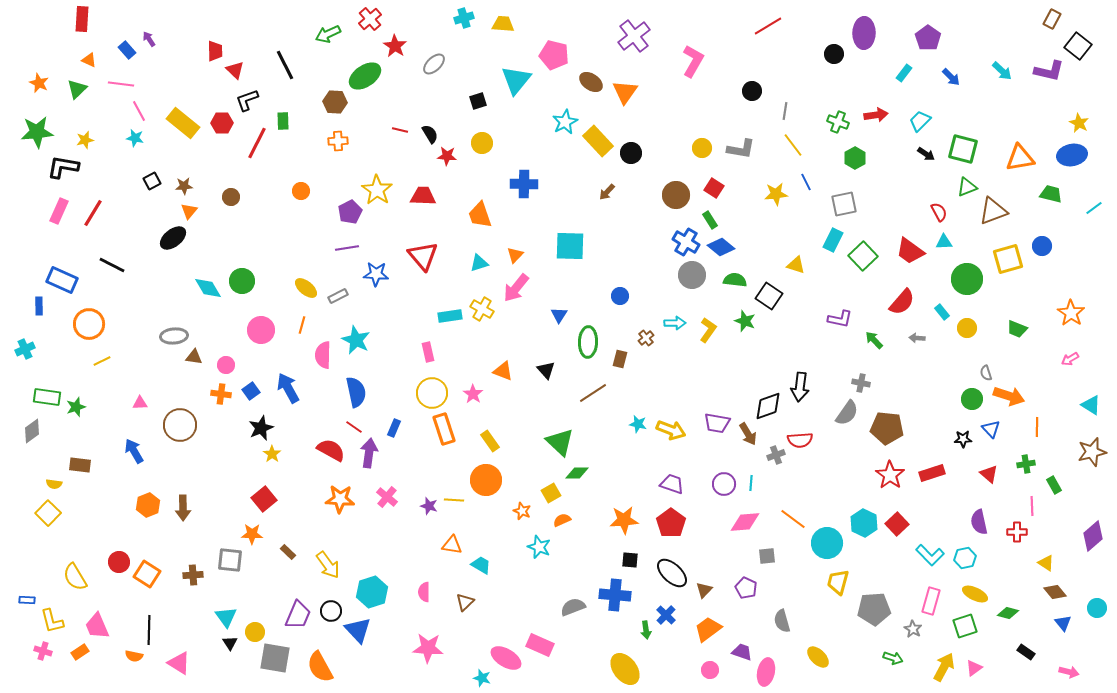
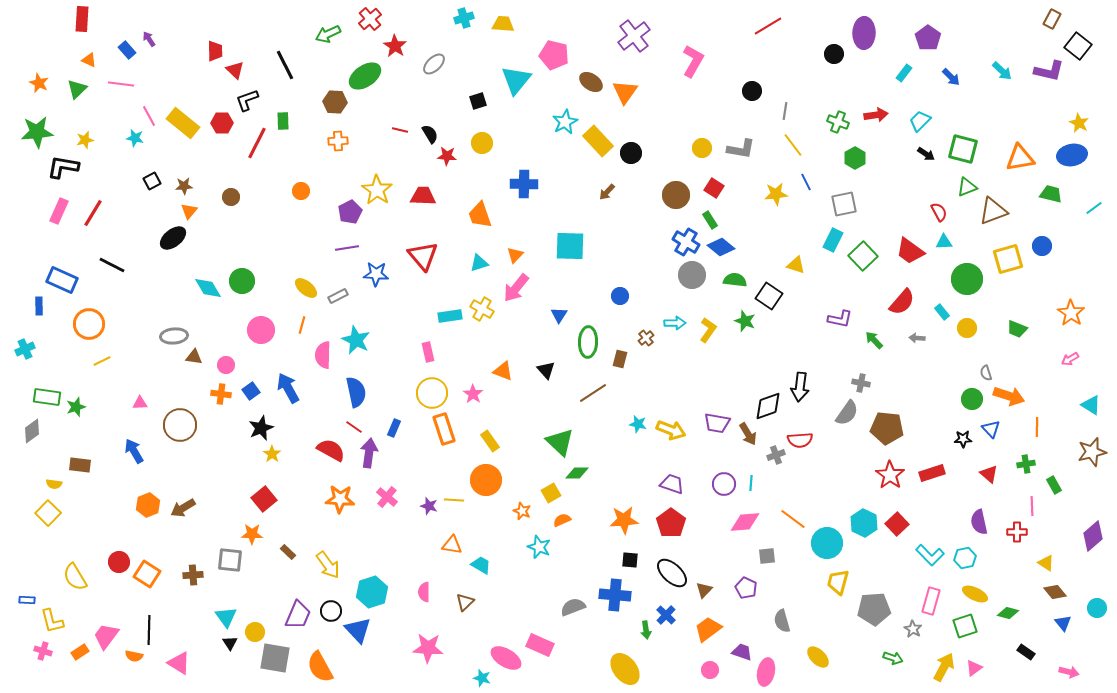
pink line at (139, 111): moved 10 px right, 5 px down
brown arrow at (183, 508): rotated 60 degrees clockwise
pink trapezoid at (97, 626): moved 9 px right, 10 px down; rotated 60 degrees clockwise
